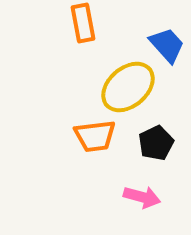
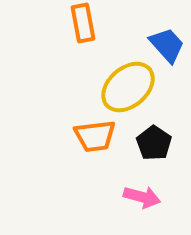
black pentagon: moved 2 px left; rotated 12 degrees counterclockwise
